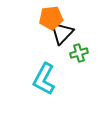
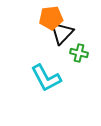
green cross: rotated 30 degrees clockwise
cyan L-shape: moved 2 px right, 1 px up; rotated 56 degrees counterclockwise
